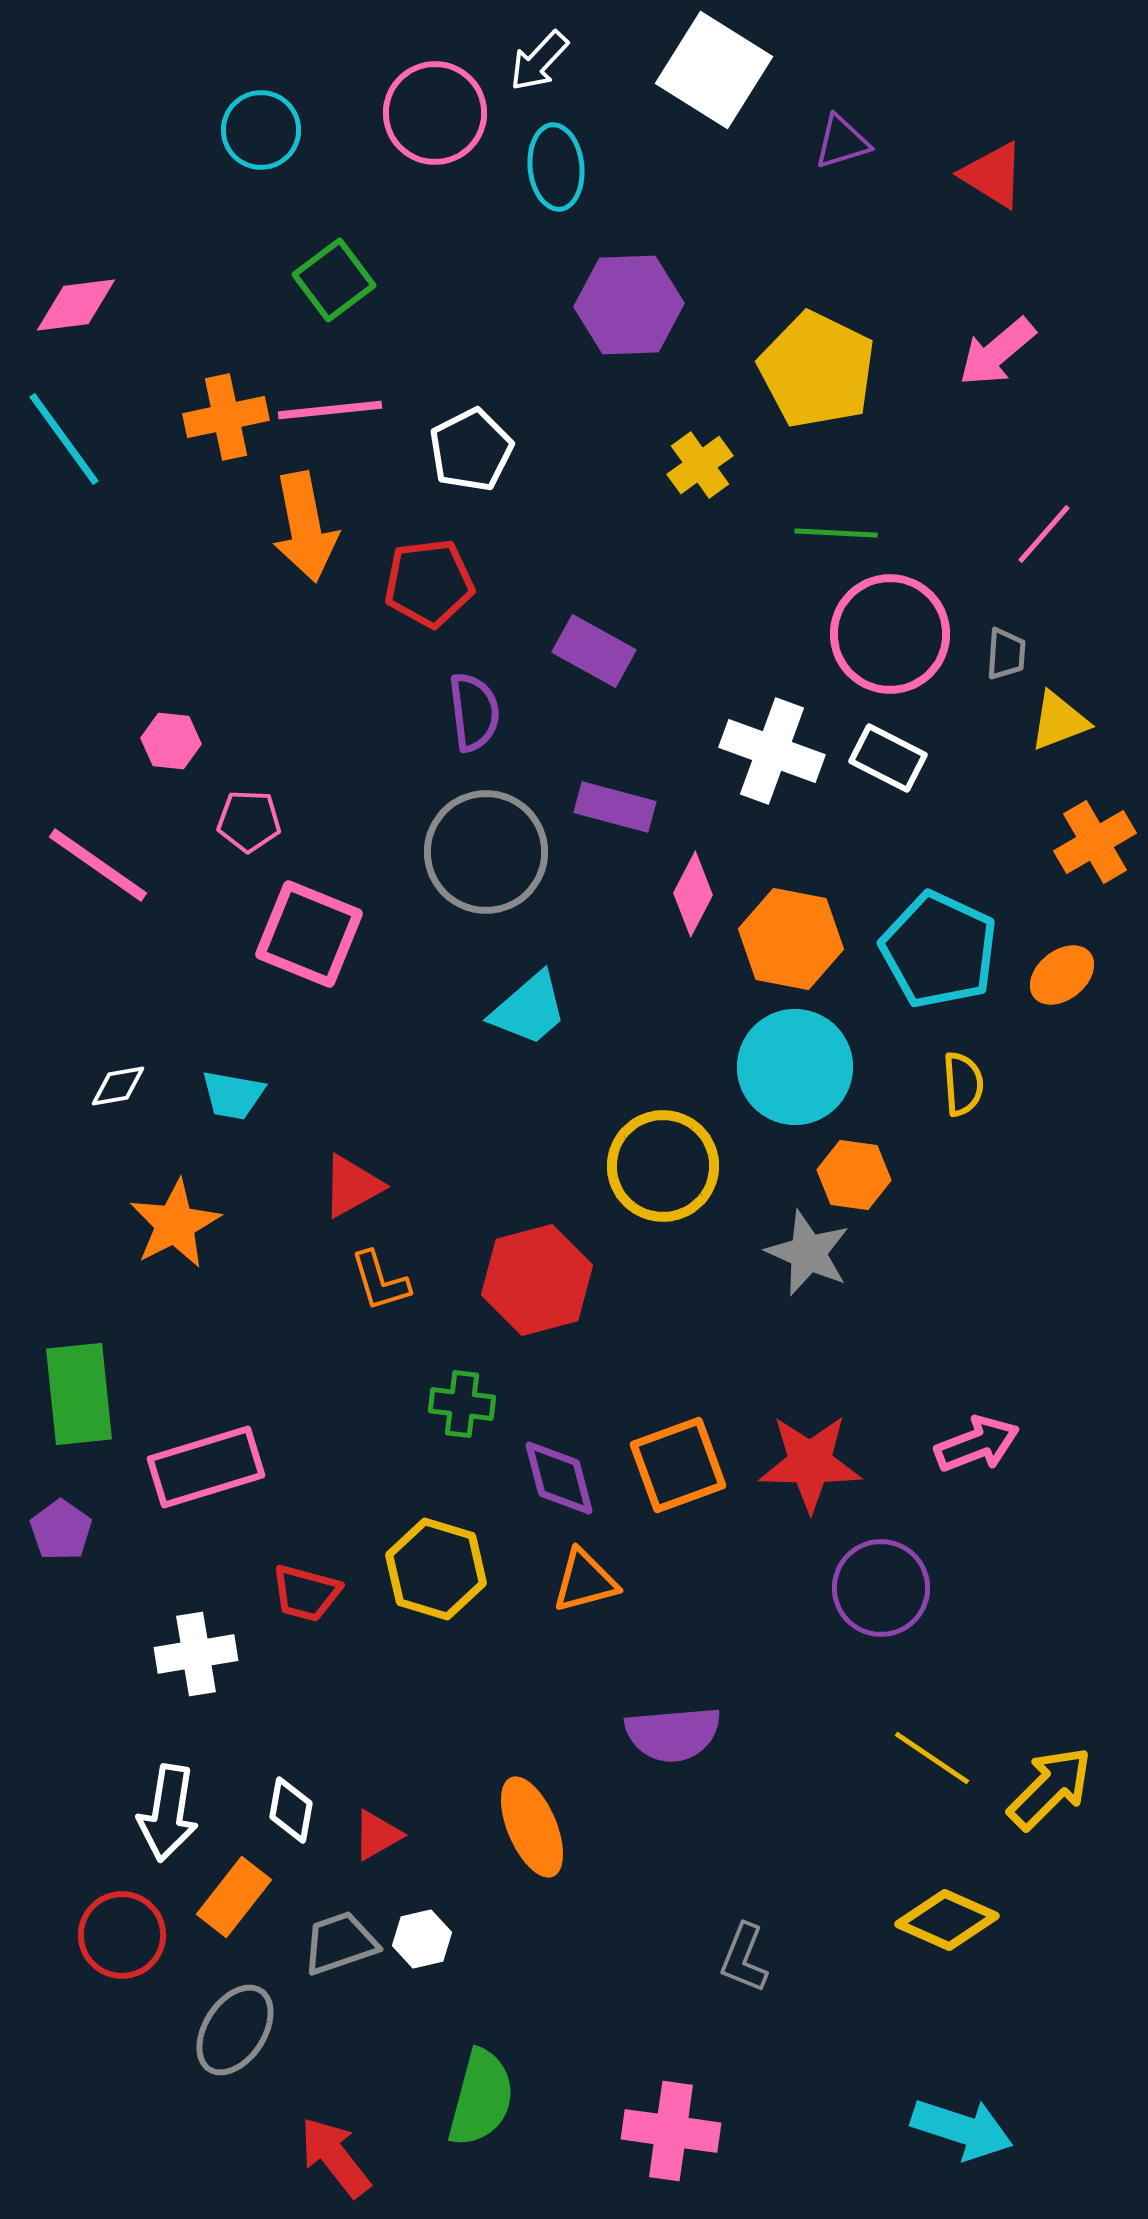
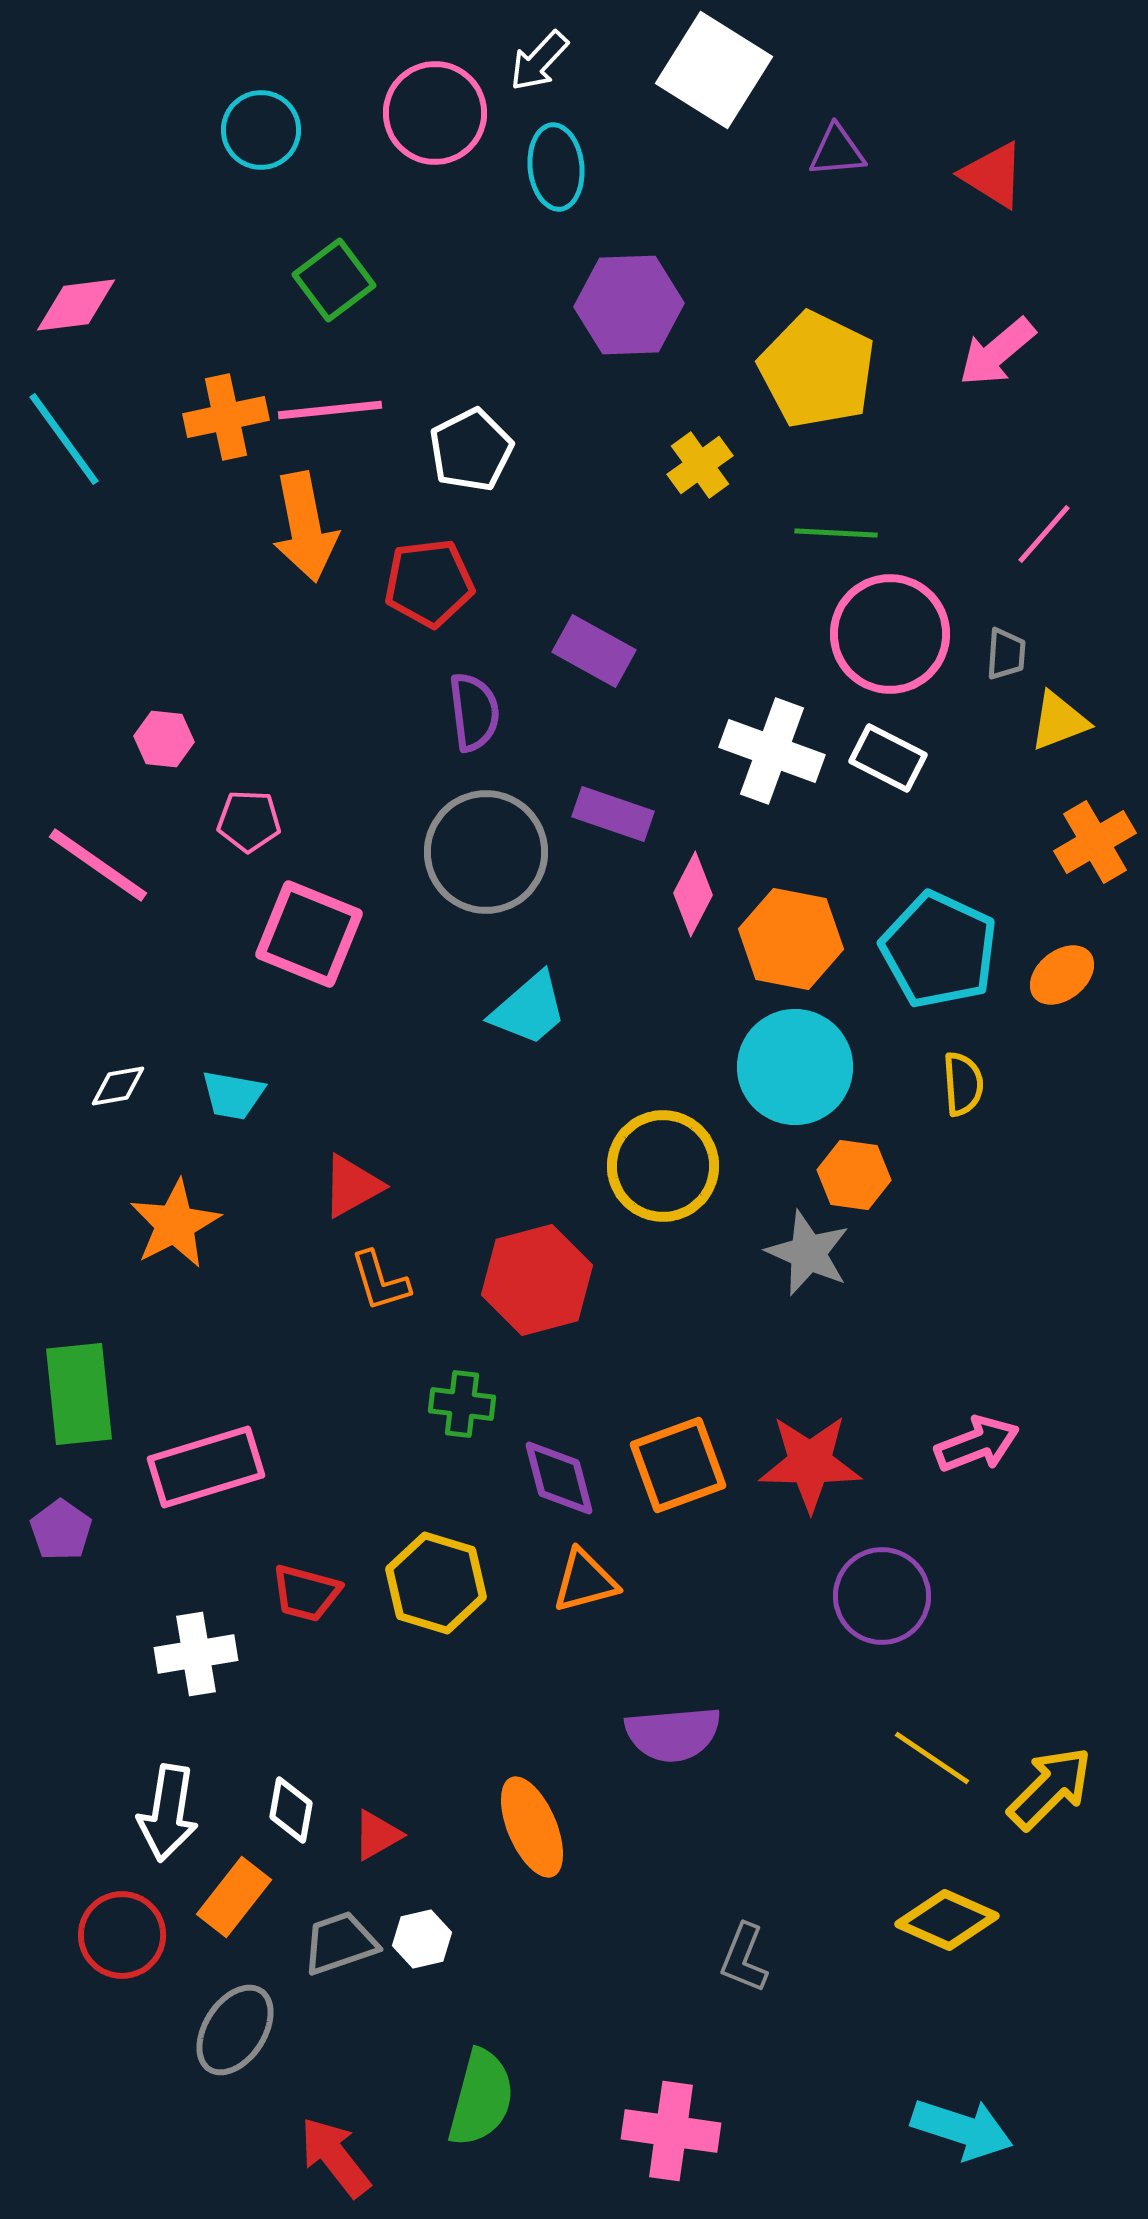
purple triangle at (842, 142): moved 5 px left, 9 px down; rotated 12 degrees clockwise
pink hexagon at (171, 741): moved 7 px left, 2 px up
purple rectangle at (615, 807): moved 2 px left, 7 px down; rotated 4 degrees clockwise
yellow hexagon at (436, 1569): moved 14 px down
purple circle at (881, 1588): moved 1 px right, 8 px down
